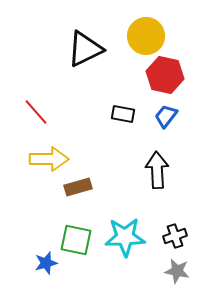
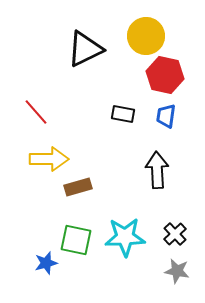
blue trapezoid: rotated 30 degrees counterclockwise
black cross: moved 2 px up; rotated 25 degrees counterclockwise
